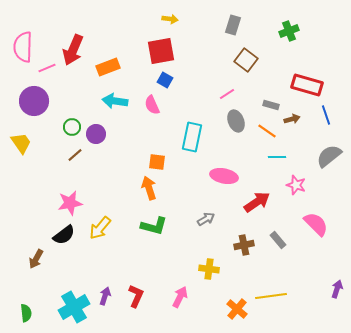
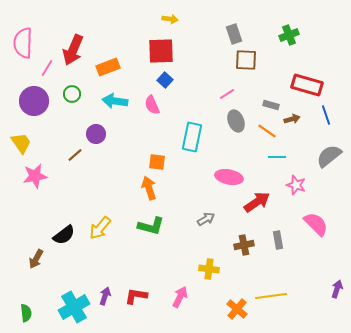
gray rectangle at (233, 25): moved 1 px right, 9 px down; rotated 36 degrees counterclockwise
green cross at (289, 31): moved 4 px down
pink semicircle at (23, 47): moved 4 px up
red square at (161, 51): rotated 8 degrees clockwise
brown square at (246, 60): rotated 35 degrees counterclockwise
pink line at (47, 68): rotated 36 degrees counterclockwise
blue square at (165, 80): rotated 14 degrees clockwise
green circle at (72, 127): moved 33 px up
pink ellipse at (224, 176): moved 5 px right, 1 px down
pink star at (70, 203): moved 35 px left, 27 px up
green L-shape at (154, 226): moved 3 px left
gray rectangle at (278, 240): rotated 30 degrees clockwise
red L-shape at (136, 296): rotated 105 degrees counterclockwise
